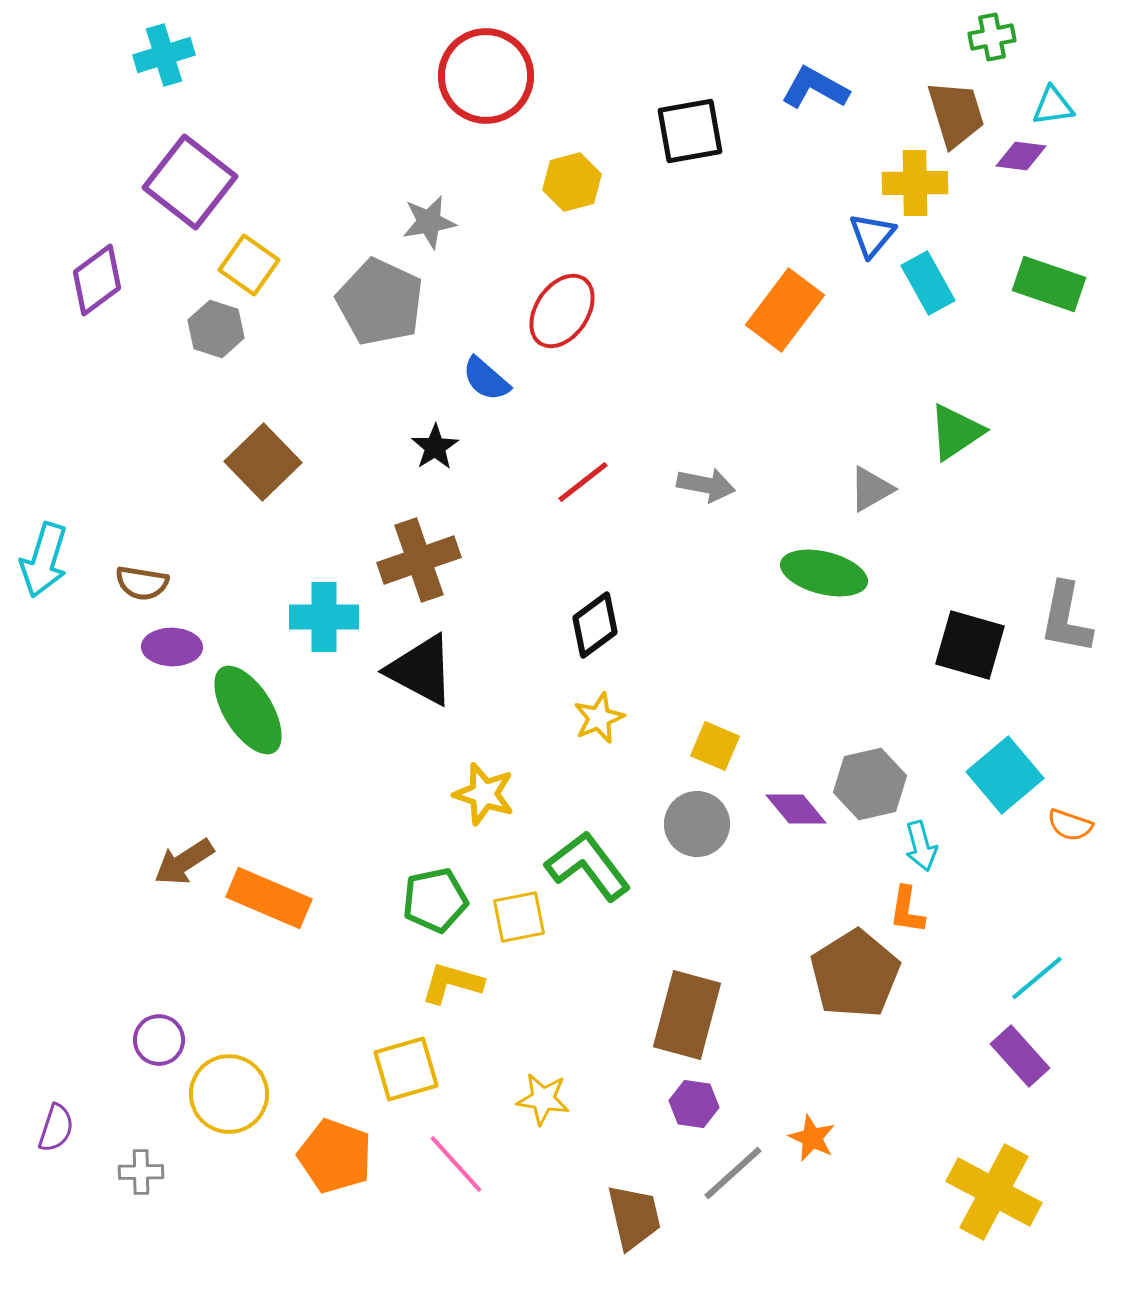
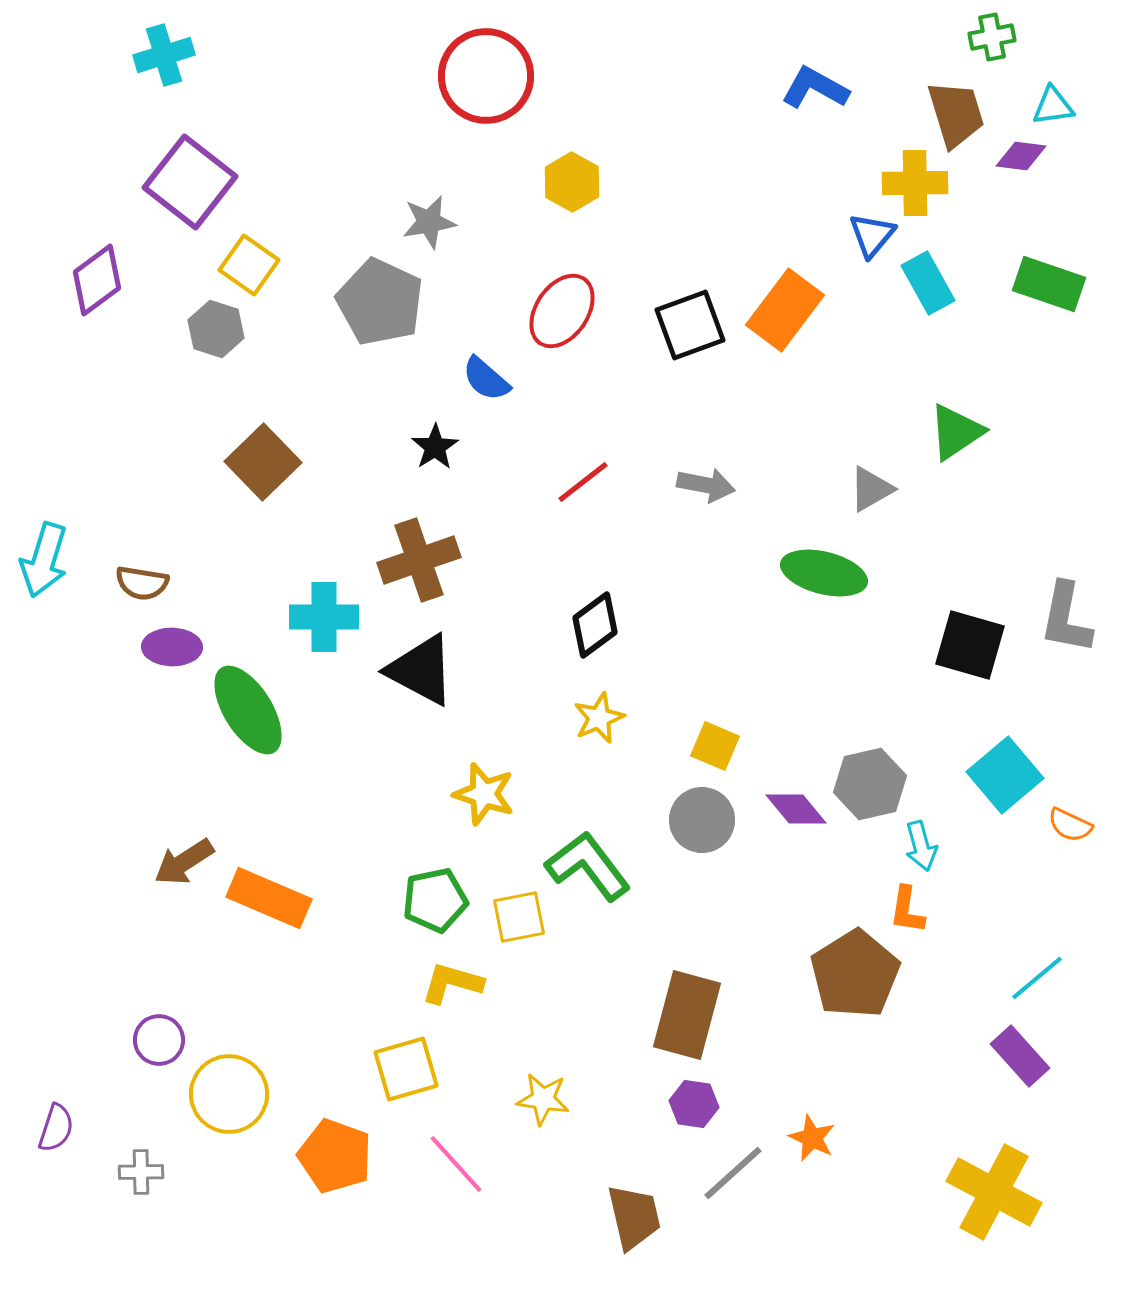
black square at (690, 131): moved 194 px down; rotated 10 degrees counterclockwise
yellow hexagon at (572, 182): rotated 16 degrees counterclockwise
gray circle at (697, 824): moved 5 px right, 4 px up
orange semicircle at (1070, 825): rotated 6 degrees clockwise
